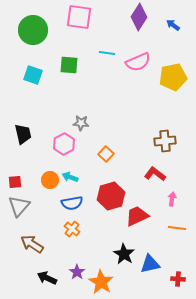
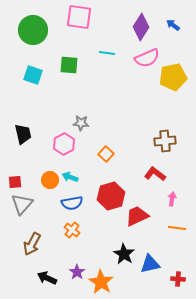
purple diamond: moved 2 px right, 10 px down
pink semicircle: moved 9 px right, 4 px up
gray triangle: moved 3 px right, 2 px up
orange cross: moved 1 px down
brown arrow: rotated 95 degrees counterclockwise
